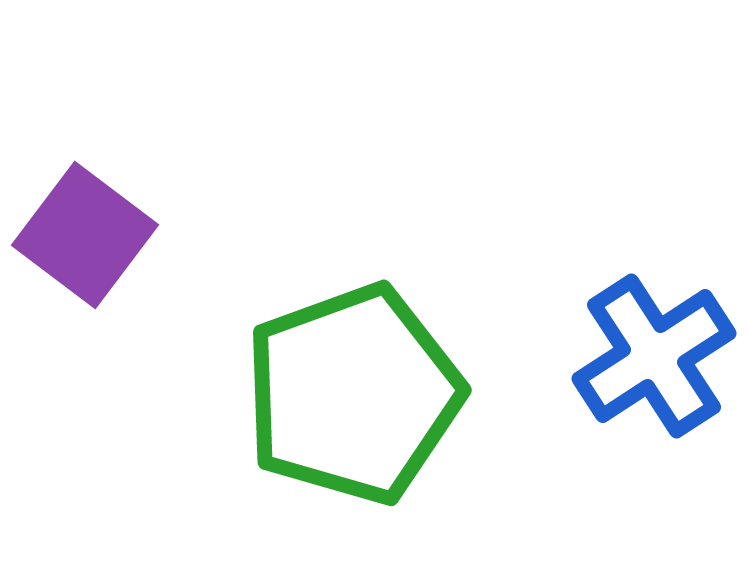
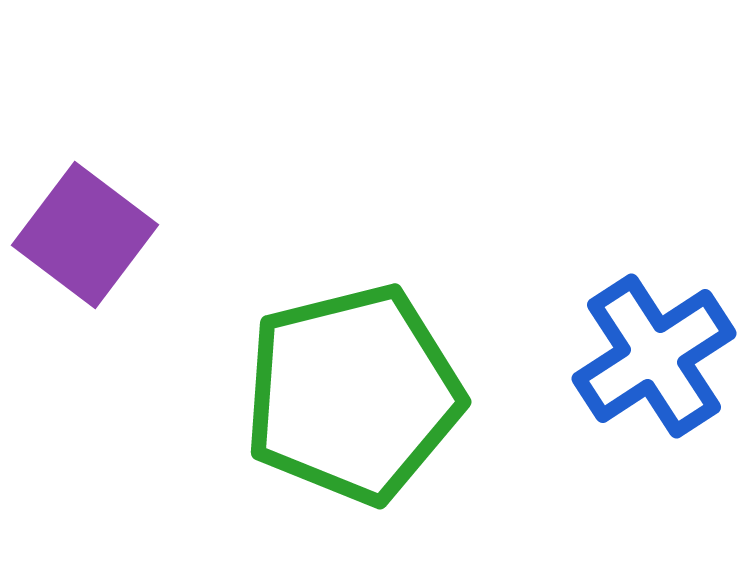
green pentagon: rotated 6 degrees clockwise
